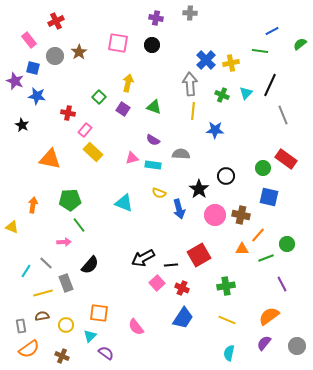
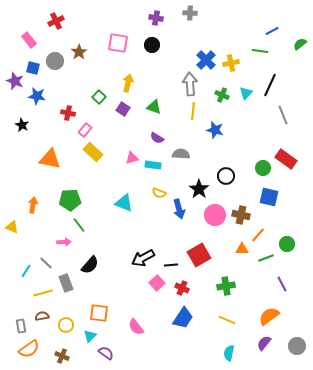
gray circle at (55, 56): moved 5 px down
blue star at (215, 130): rotated 12 degrees clockwise
purple semicircle at (153, 140): moved 4 px right, 2 px up
